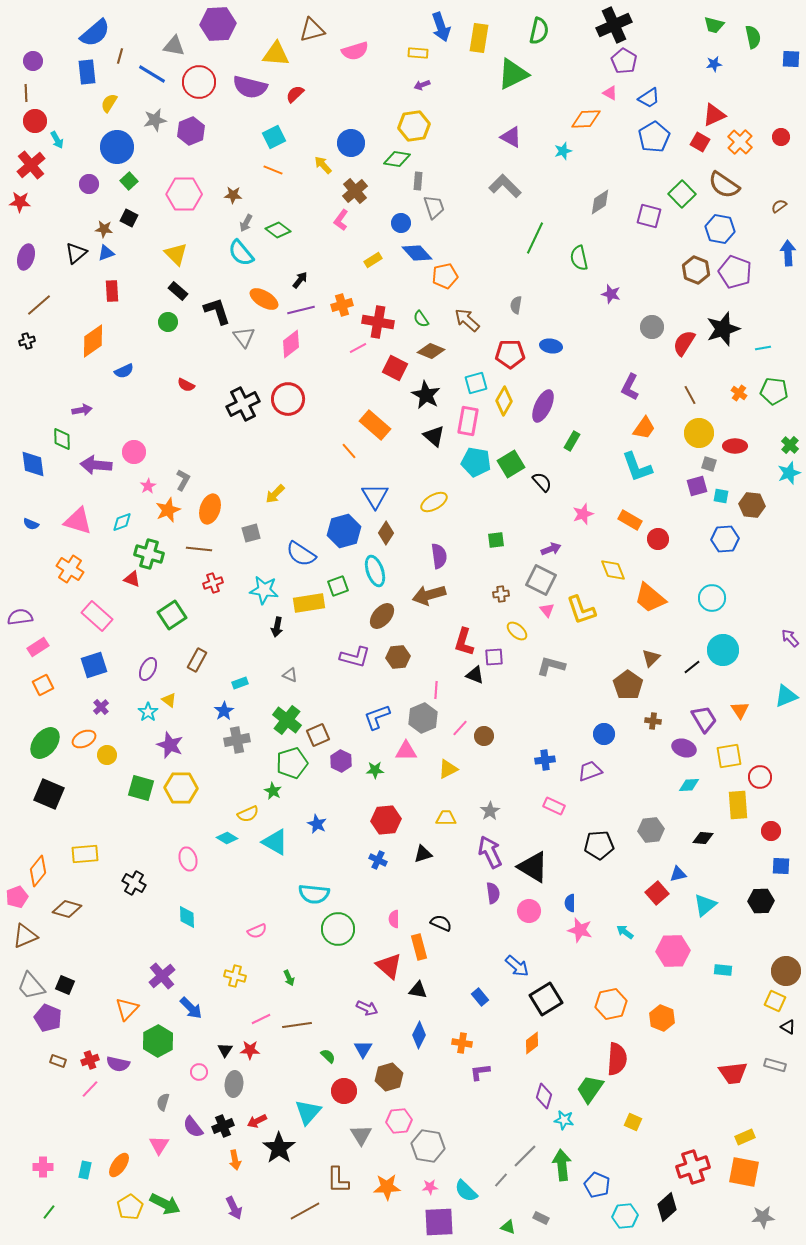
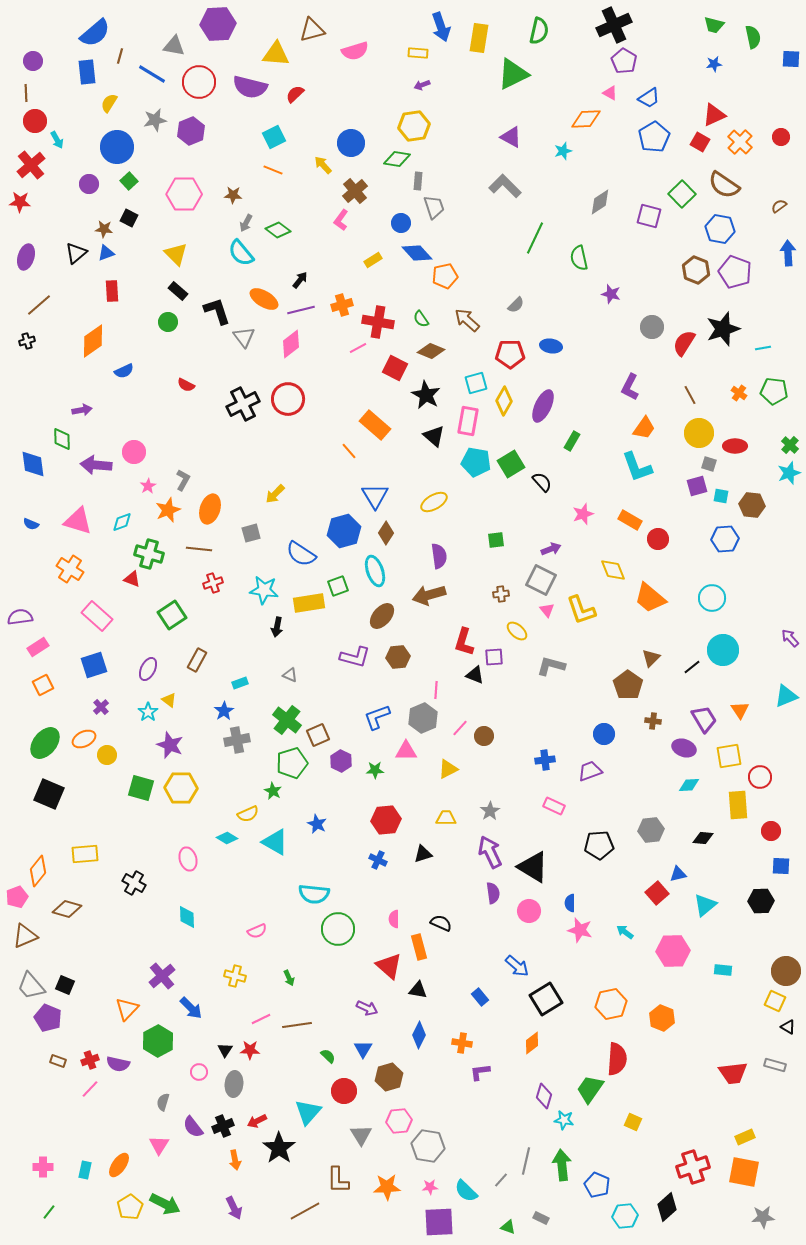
gray semicircle at (516, 305): rotated 144 degrees counterclockwise
gray line at (525, 1156): moved 1 px right, 5 px down; rotated 32 degrees counterclockwise
